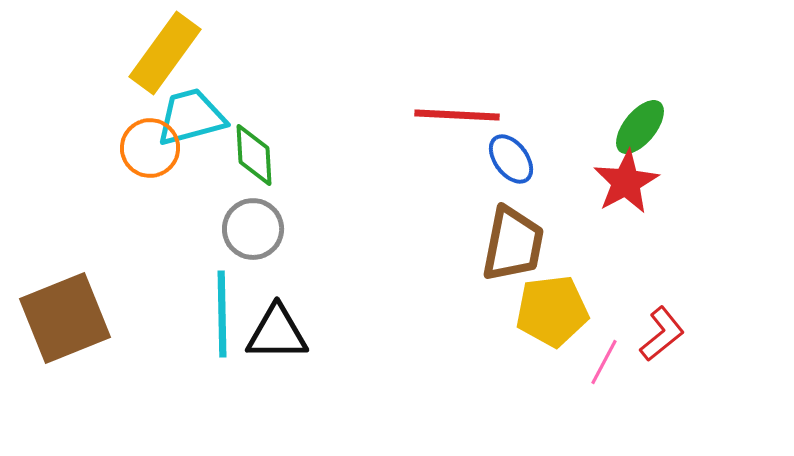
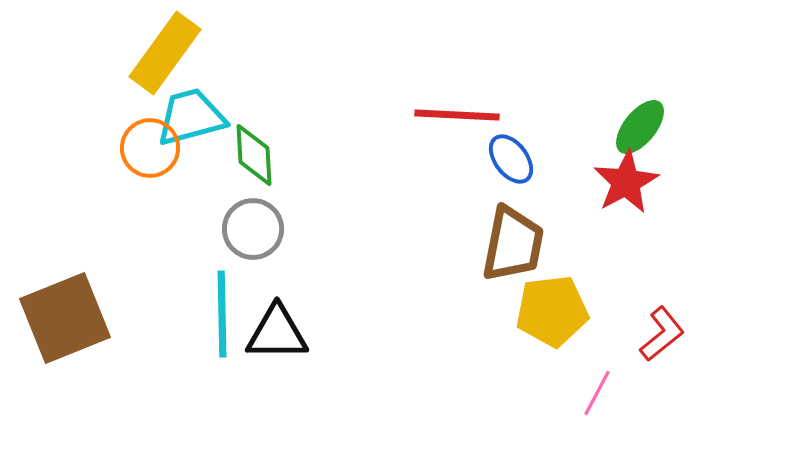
pink line: moved 7 px left, 31 px down
